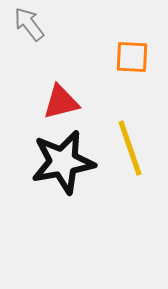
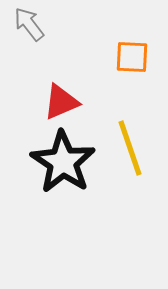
red triangle: rotated 9 degrees counterclockwise
black star: rotated 28 degrees counterclockwise
